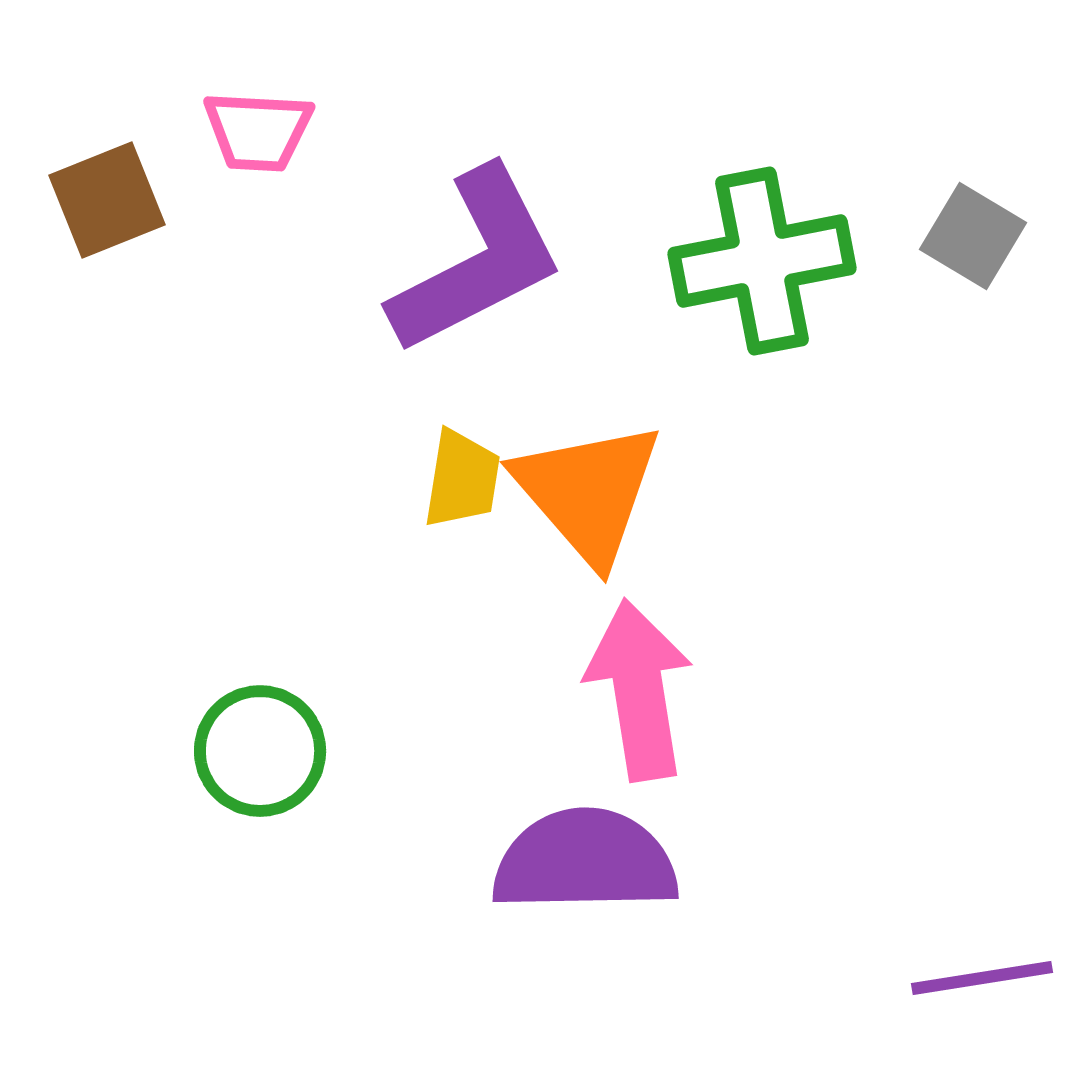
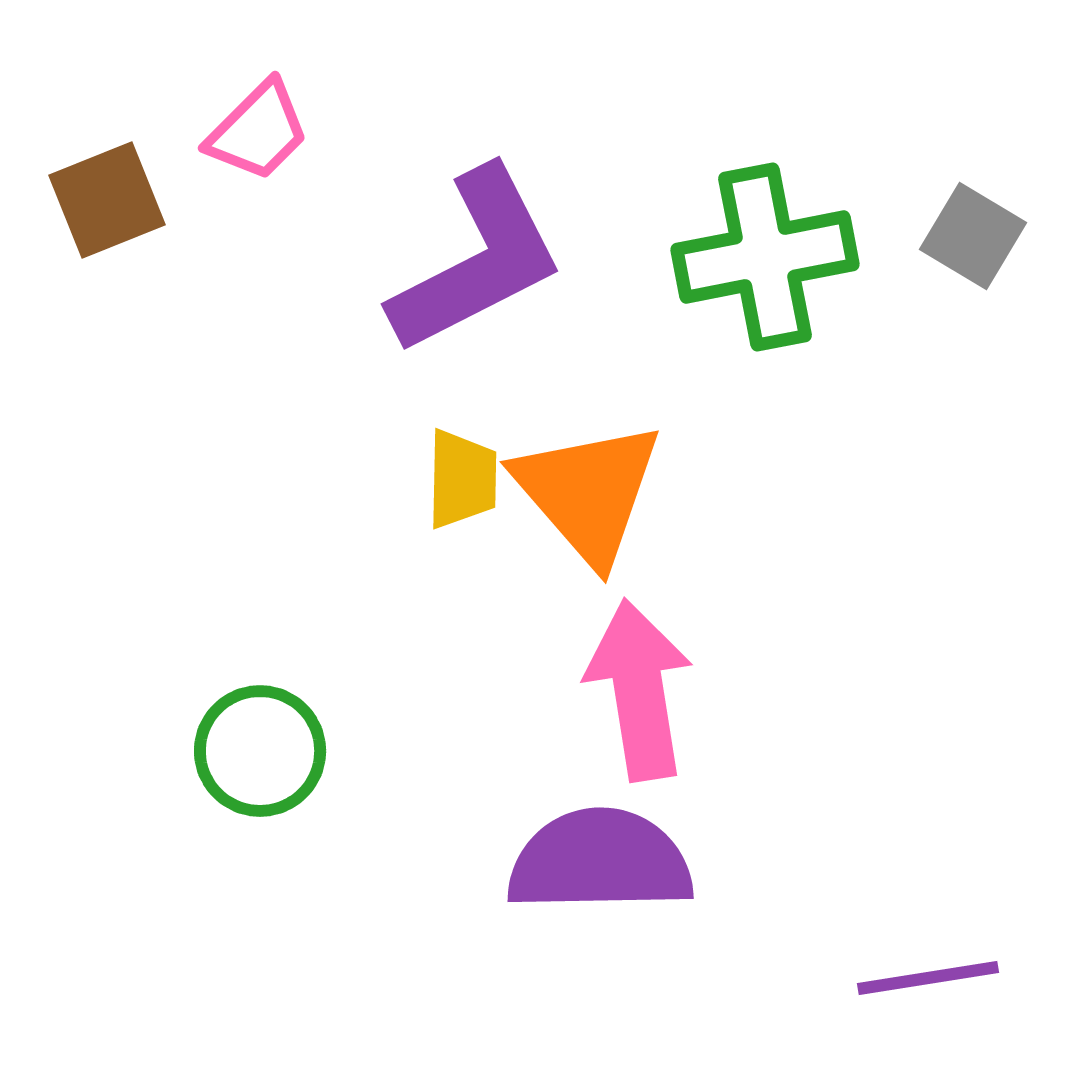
pink trapezoid: rotated 48 degrees counterclockwise
green cross: moved 3 px right, 4 px up
yellow trapezoid: rotated 8 degrees counterclockwise
purple semicircle: moved 15 px right
purple line: moved 54 px left
